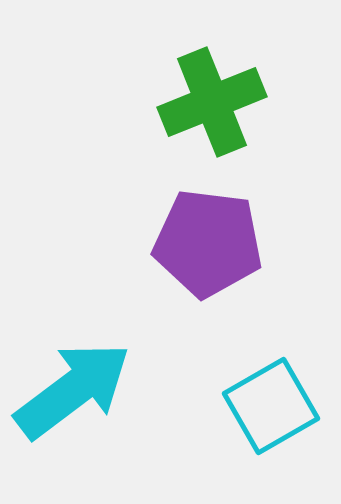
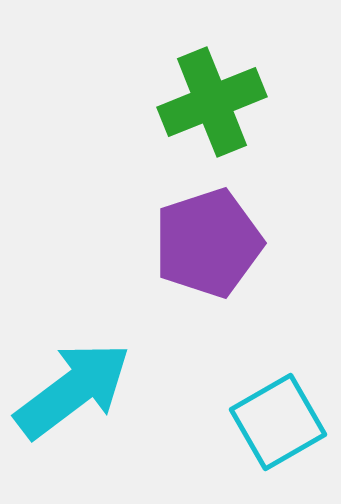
purple pentagon: rotated 25 degrees counterclockwise
cyan square: moved 7 px right, 16 px down
